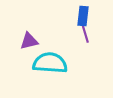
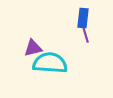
blue rectangle: moved 2 px down
purple triangle: moved 4 px right, 7 px down
